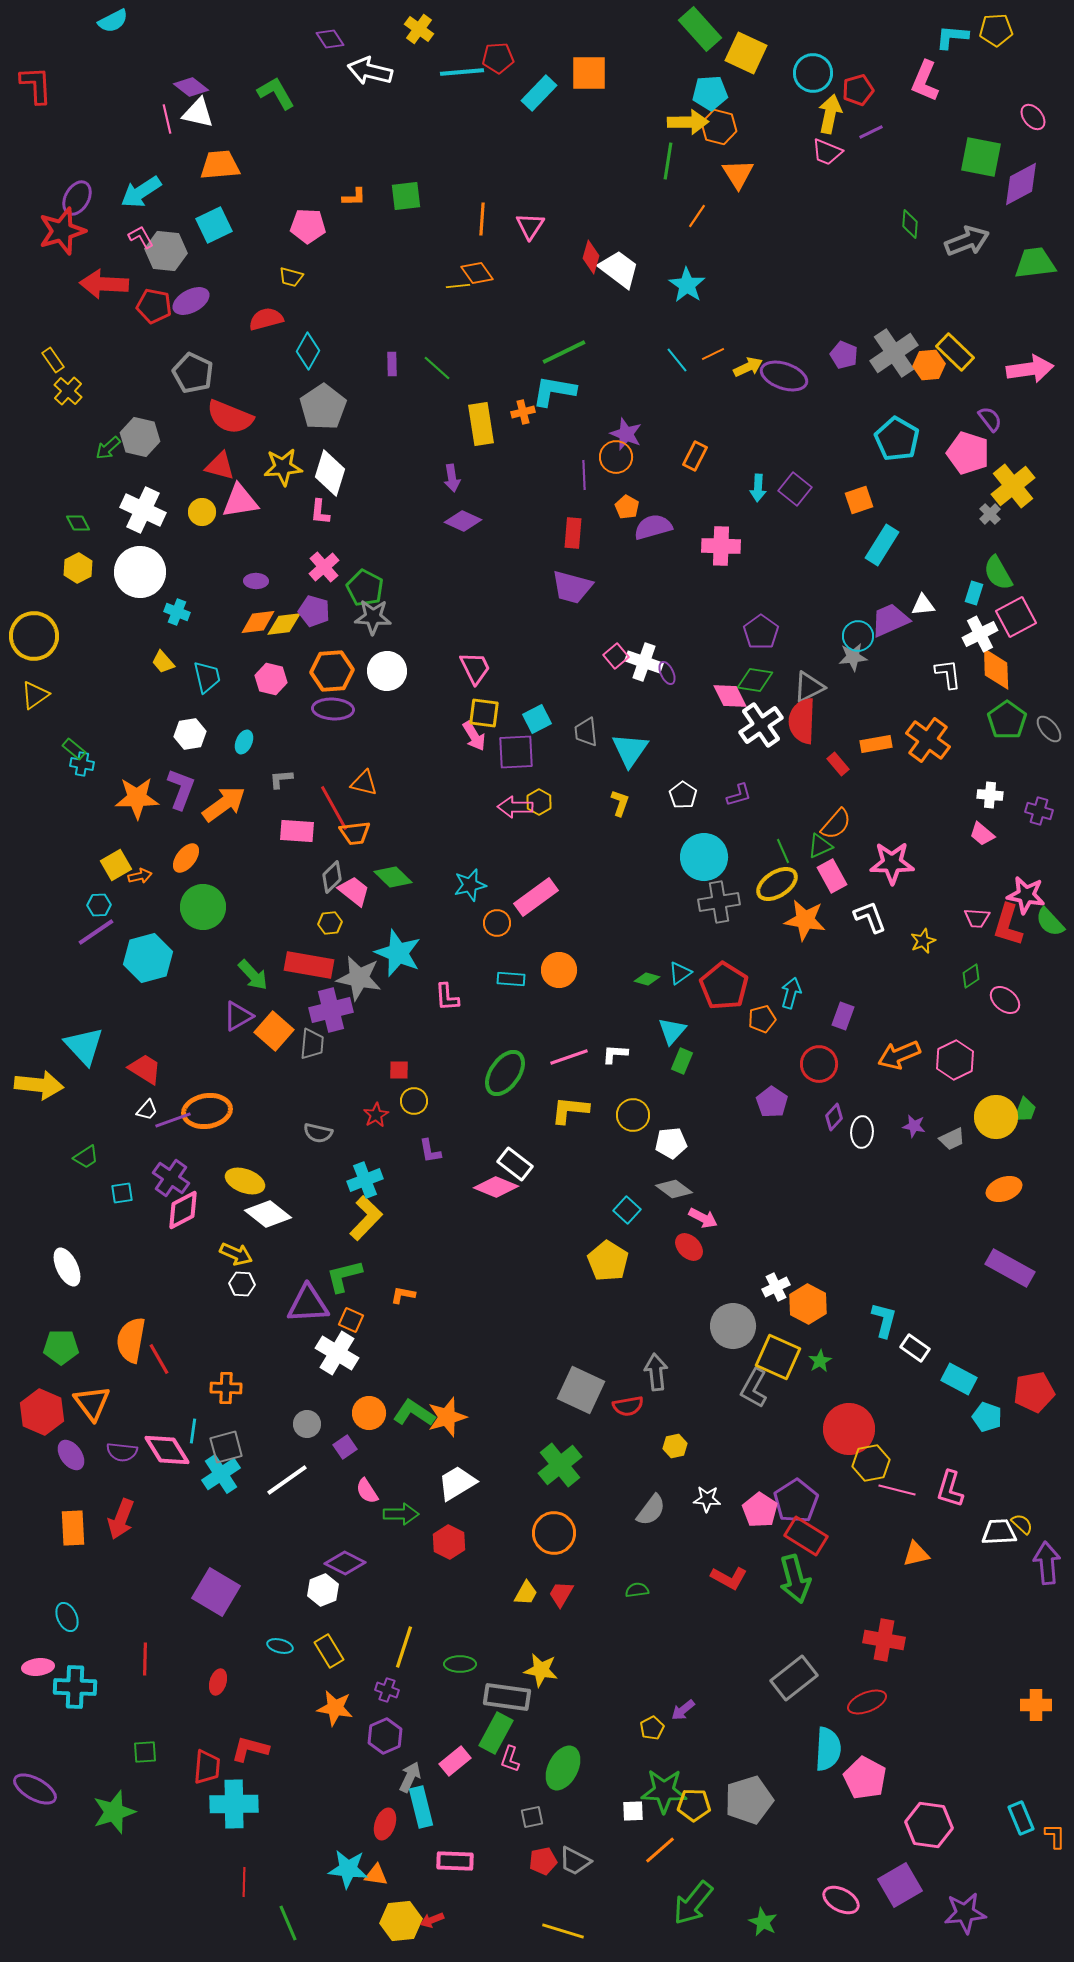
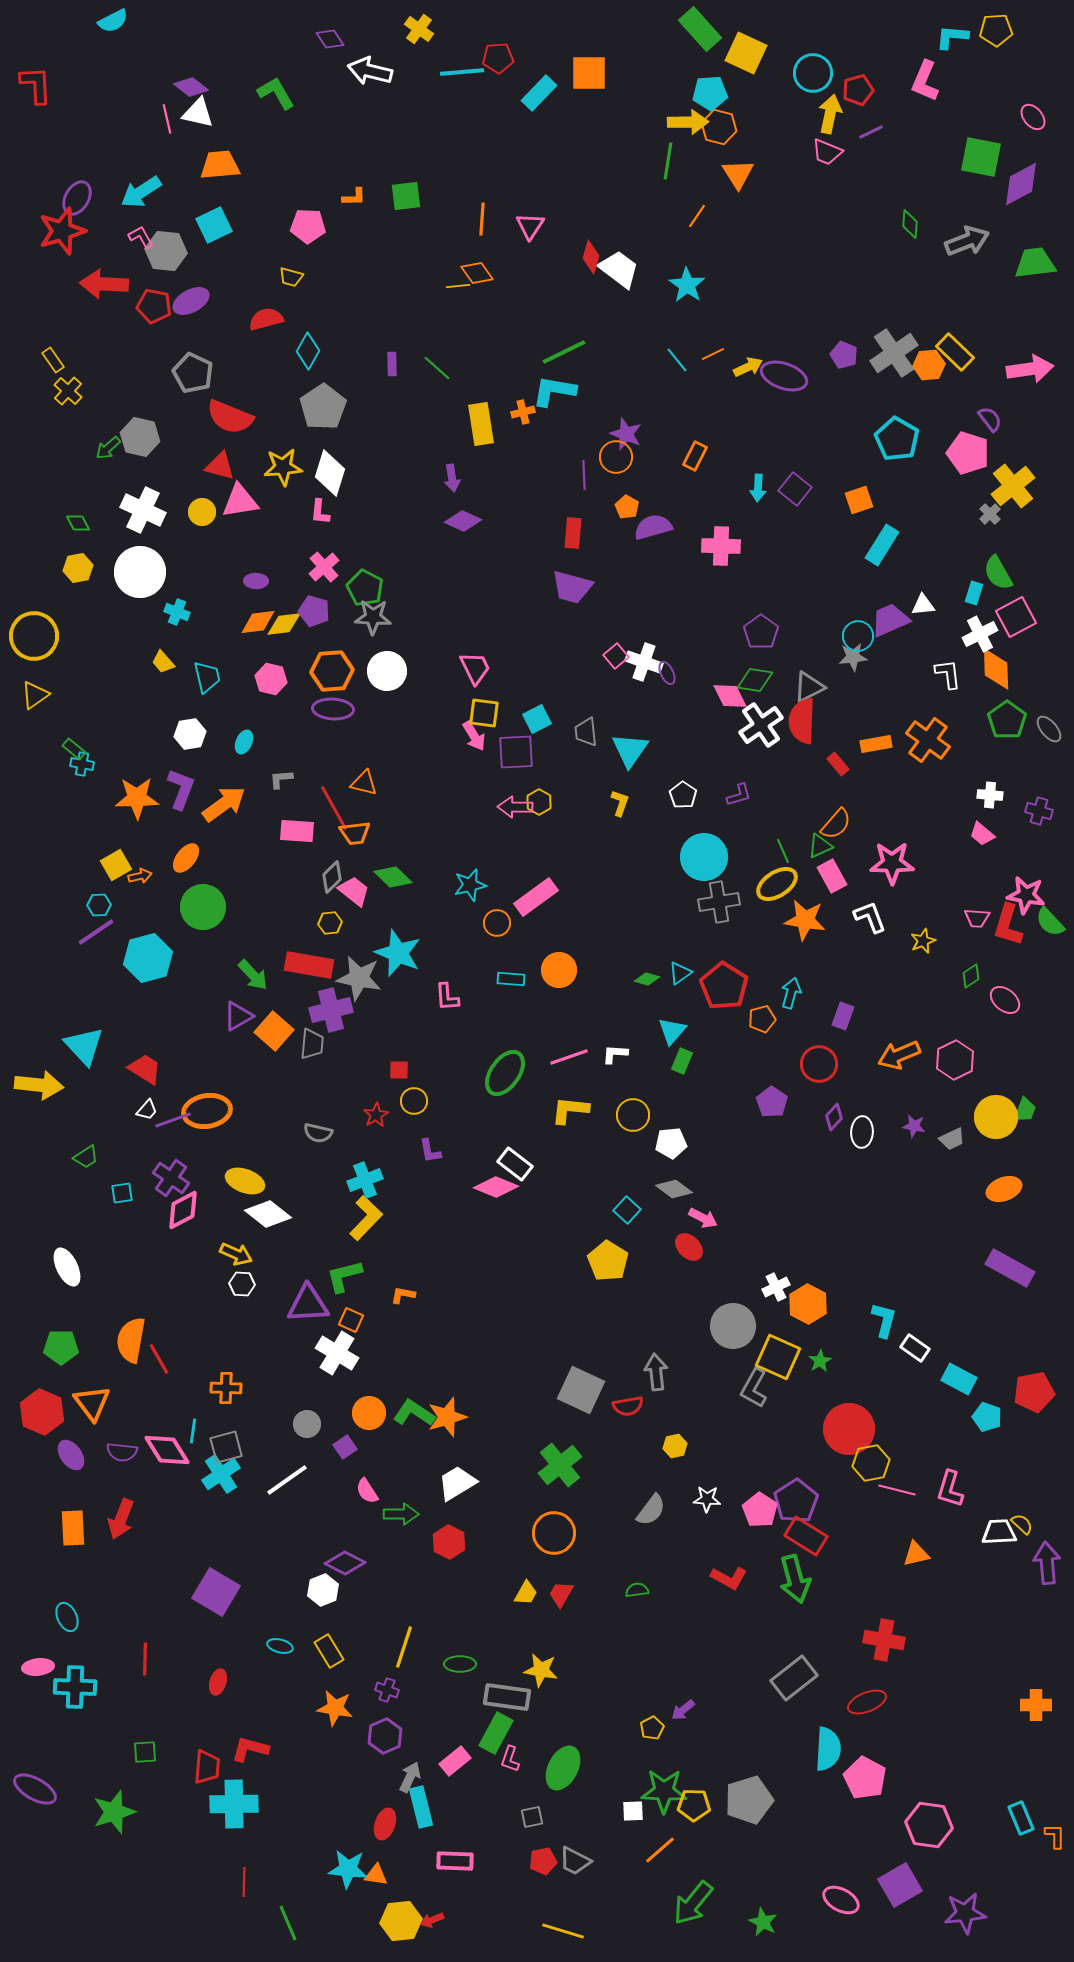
yellow hexagon at (78, 568): rotated 16 degrees clockwise
